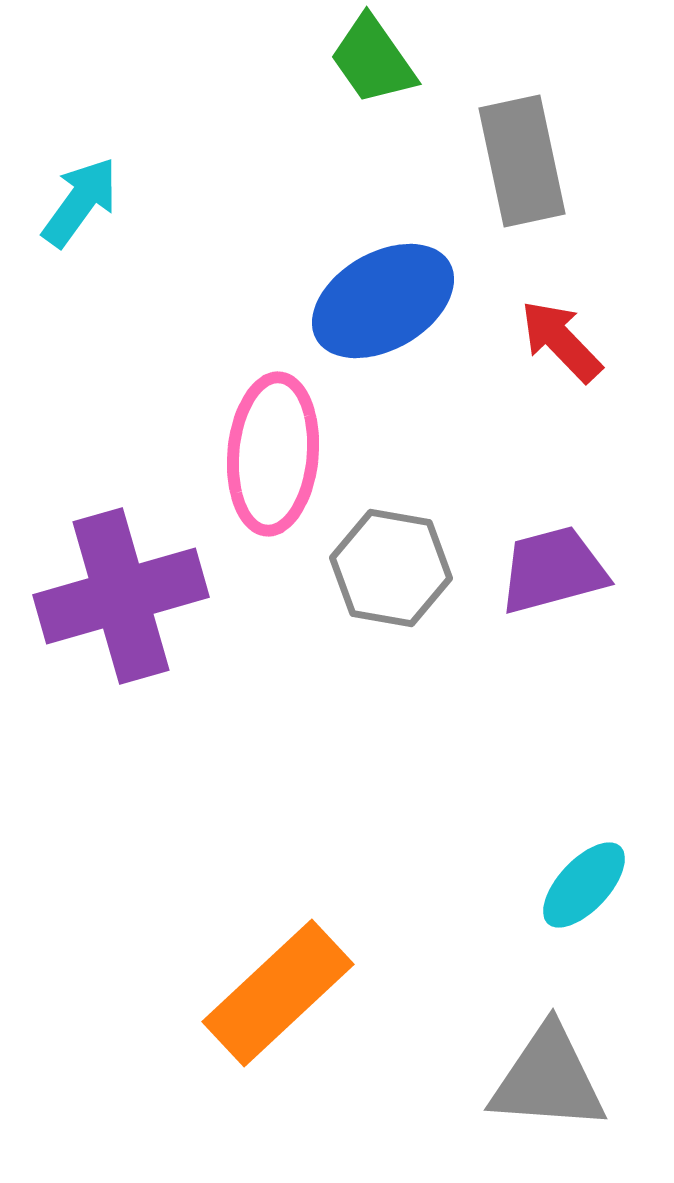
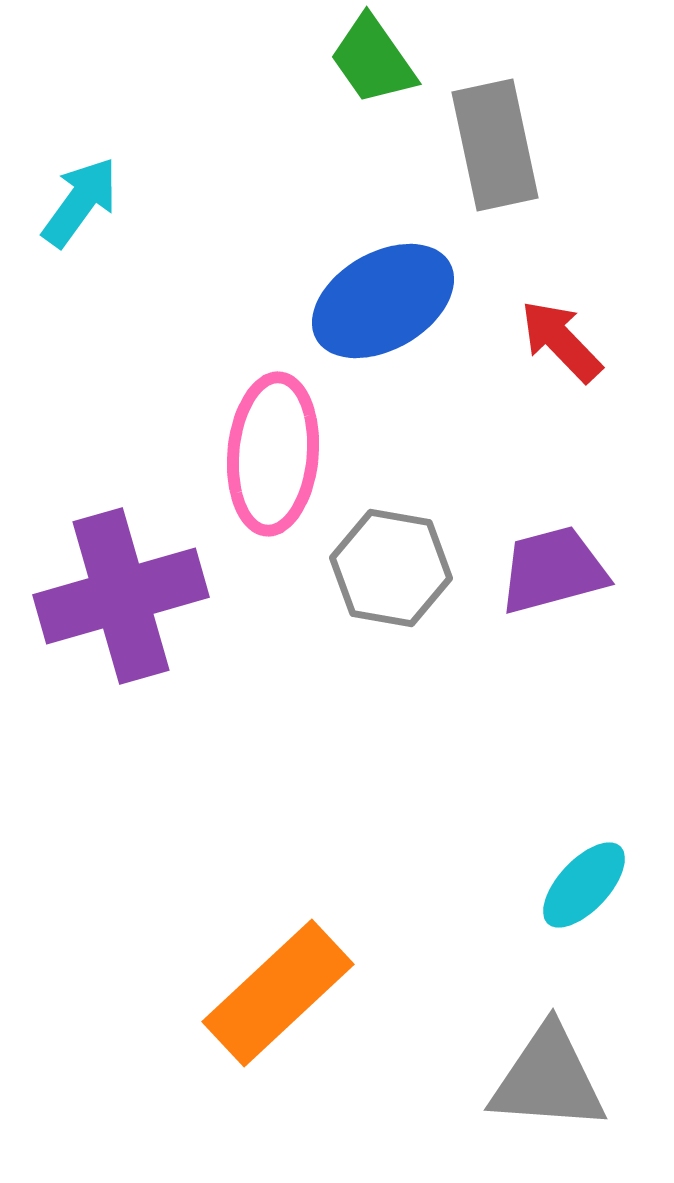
gray rectangle: moved 27 px left, 16 px up
